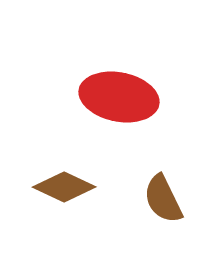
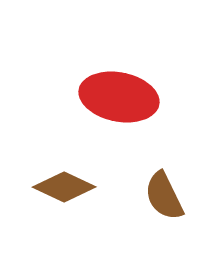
brown semicircle: moved 1 px right, 3 px up
